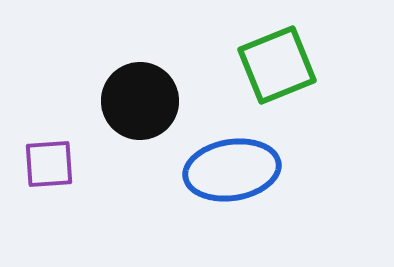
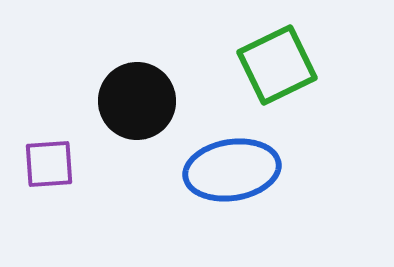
green square: rotated 4 degrees counterclockwise
black circle: moved 3 px left
